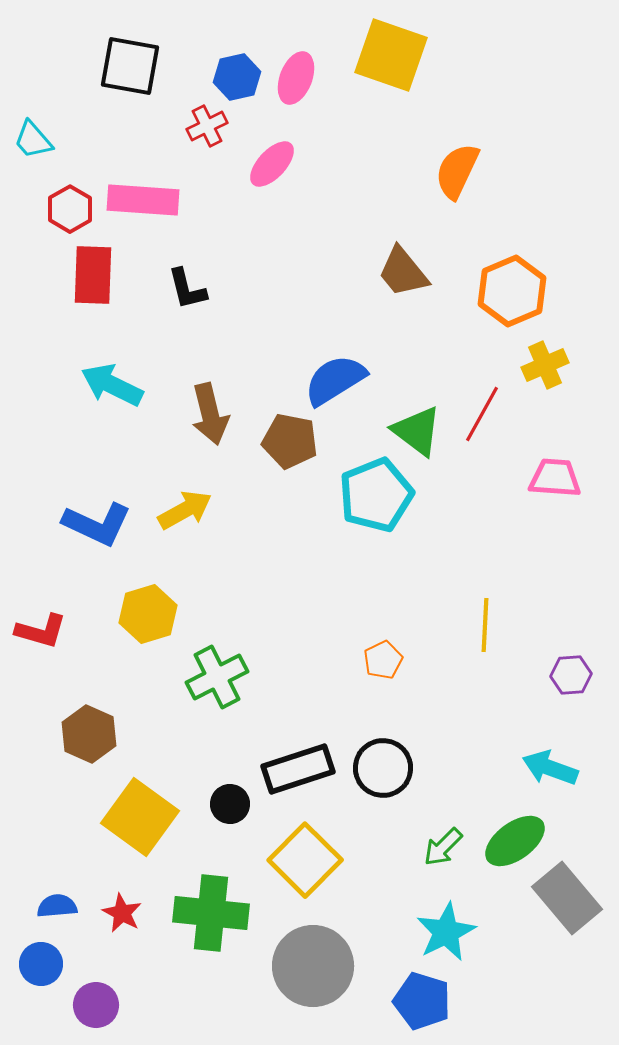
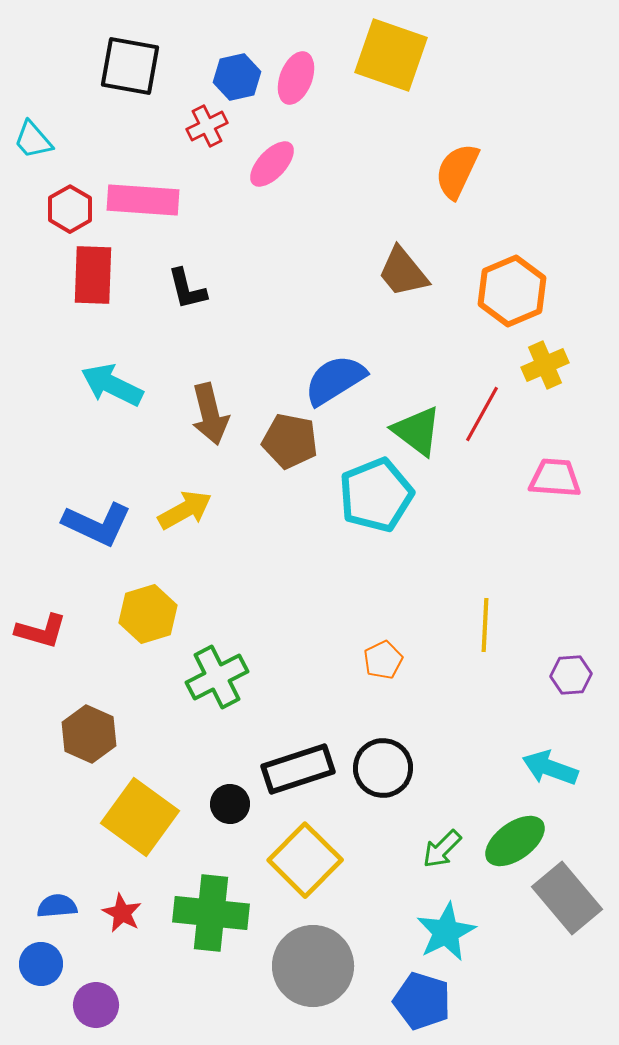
green arrow at (443, 847): moved 1 px left, 2 px down
